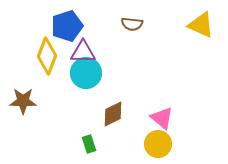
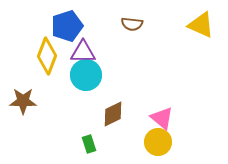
cyan circle: moved 2 px down
yellow circle: moved 2 px up
